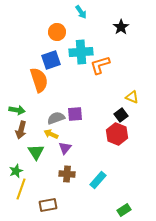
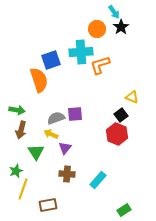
cyan arrow: moved 33 px right
orange circle: moved 40 px right, 3 px up
yellow line: moved 2 px right
